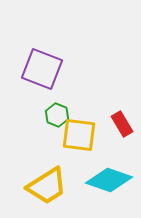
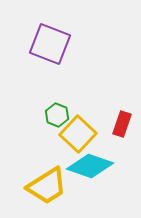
purple square: moved 8 px right, 25 px up
red rectangle: rotated 50 degrees clockwise
yellow square: moved 1 px left, 1 px up; rotated 36 degrees clockwise
cyan diamond: moved 19 px left, 14 px up
